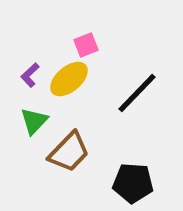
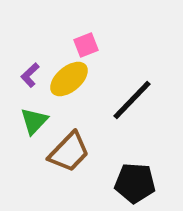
black line: moved 5 px left, 7 px down
black pentagon: moved 2 px right
